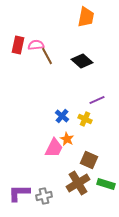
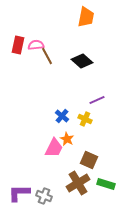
gray cross: rotated 35 degrees clockwise
